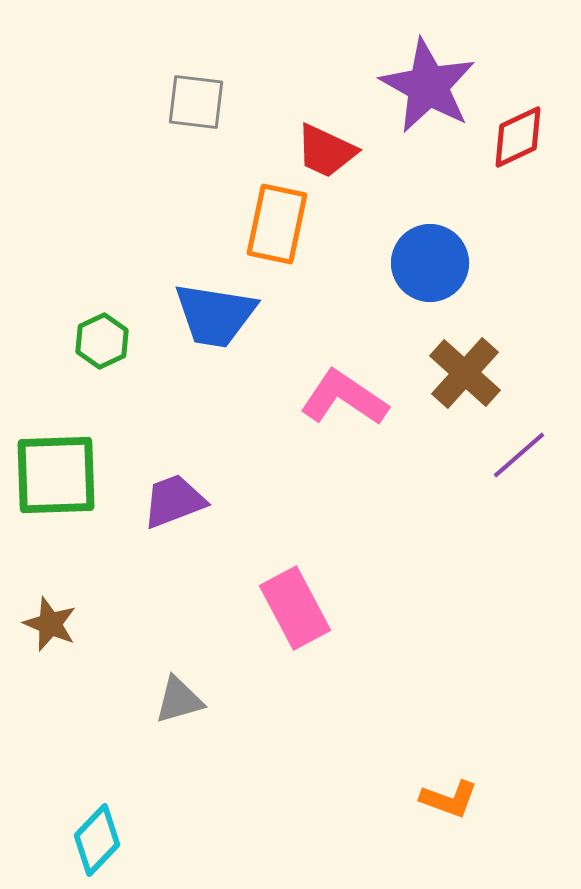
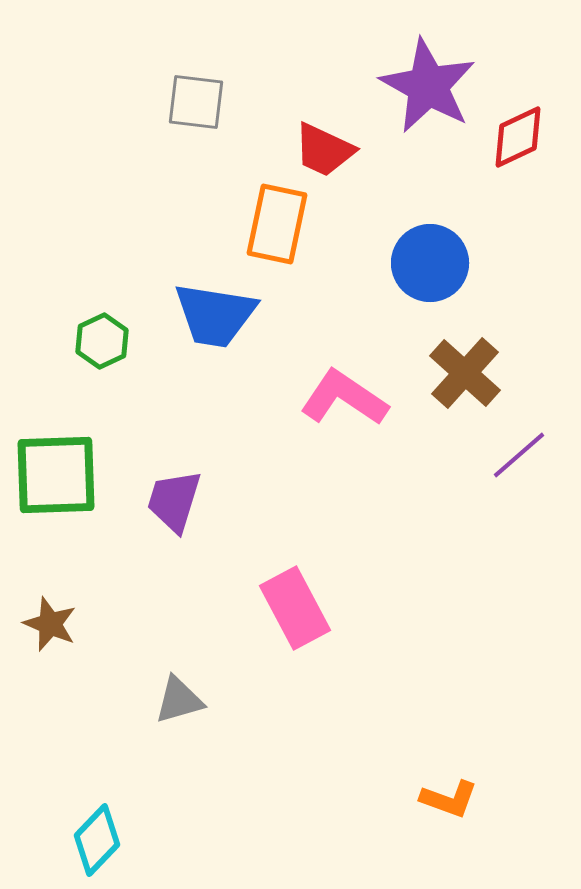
red trapezoid: moved 2 px left, 1 px up
purple trapezoid: rotated 52 degrees counterclockwise
